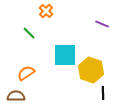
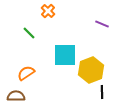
orange cross: moved 2 px right
yellow hexagon: rotated 20 degrees clockwise
black line: moved 1 px left, 1 px up
